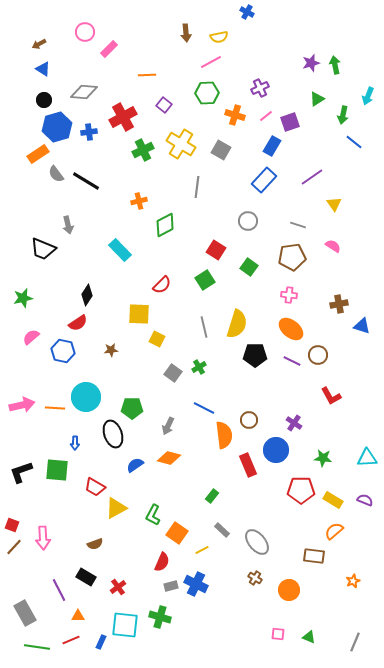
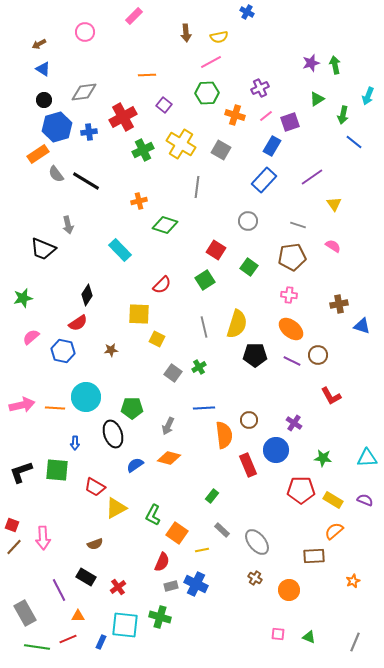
pink rectangle at (109, 49): moved 25 px right, 33 px up
gray diamond at (84, 92): rotated 12 degrees counterclockwise
green diamond at (165, 225): rotated 45 degrees clockwise
blue line at (204, 408): rotated 30 degrees counterclockwise
yellow line at (202, 550): rotated 16 degrees clockwise
brown rectangle at (314, 556): rotated 10 degrees counterclockwise
red line at (71, 640): moved 3 px left, 1 px up
